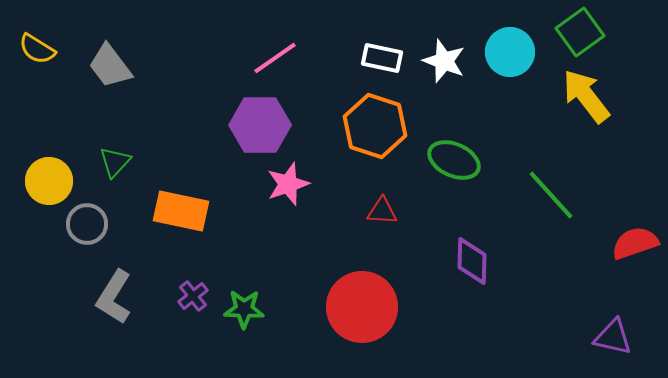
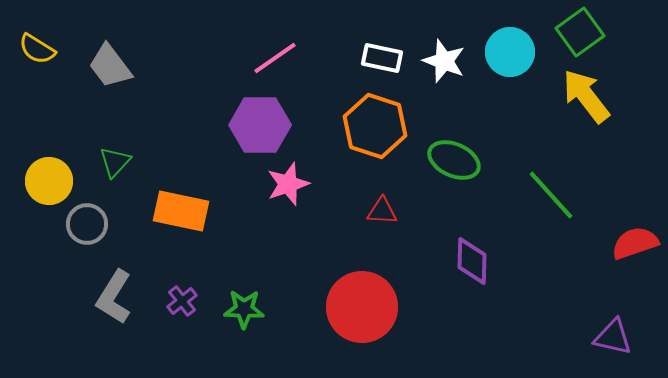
purple cross: moved 11 px left, 5 px down
